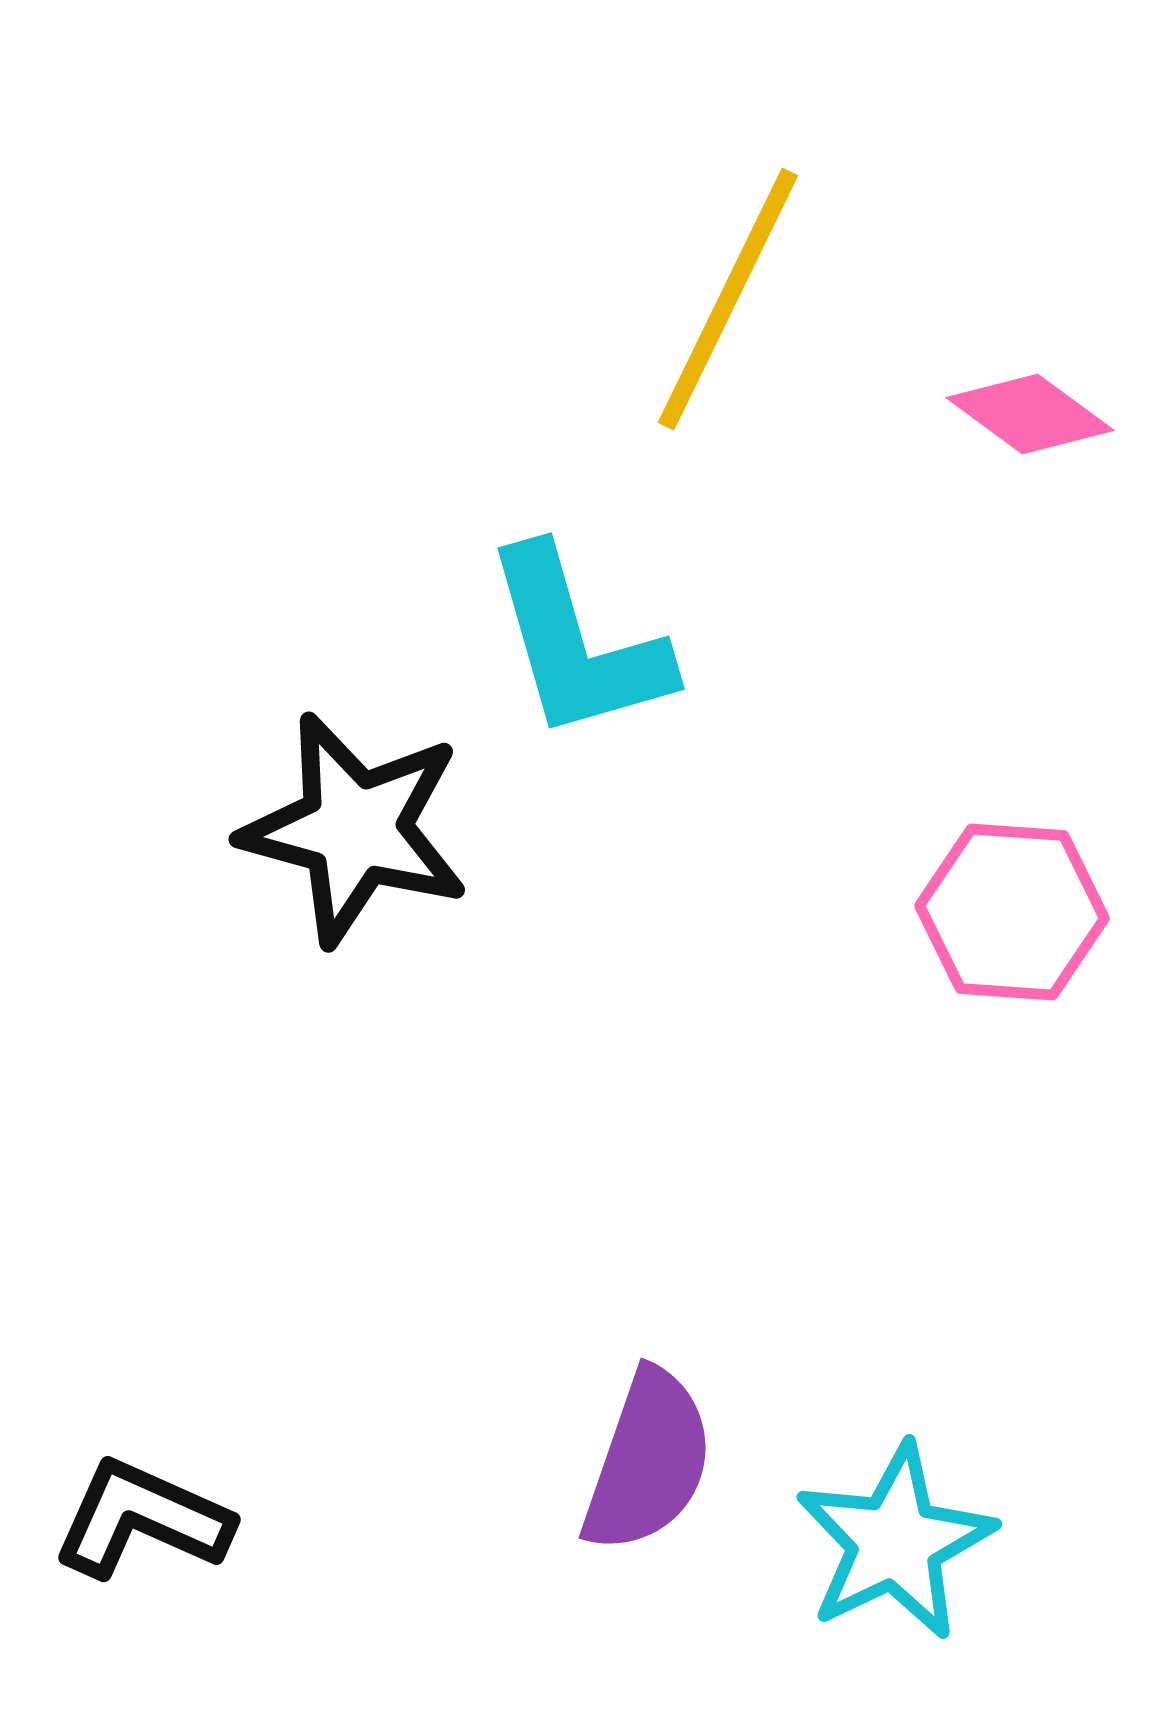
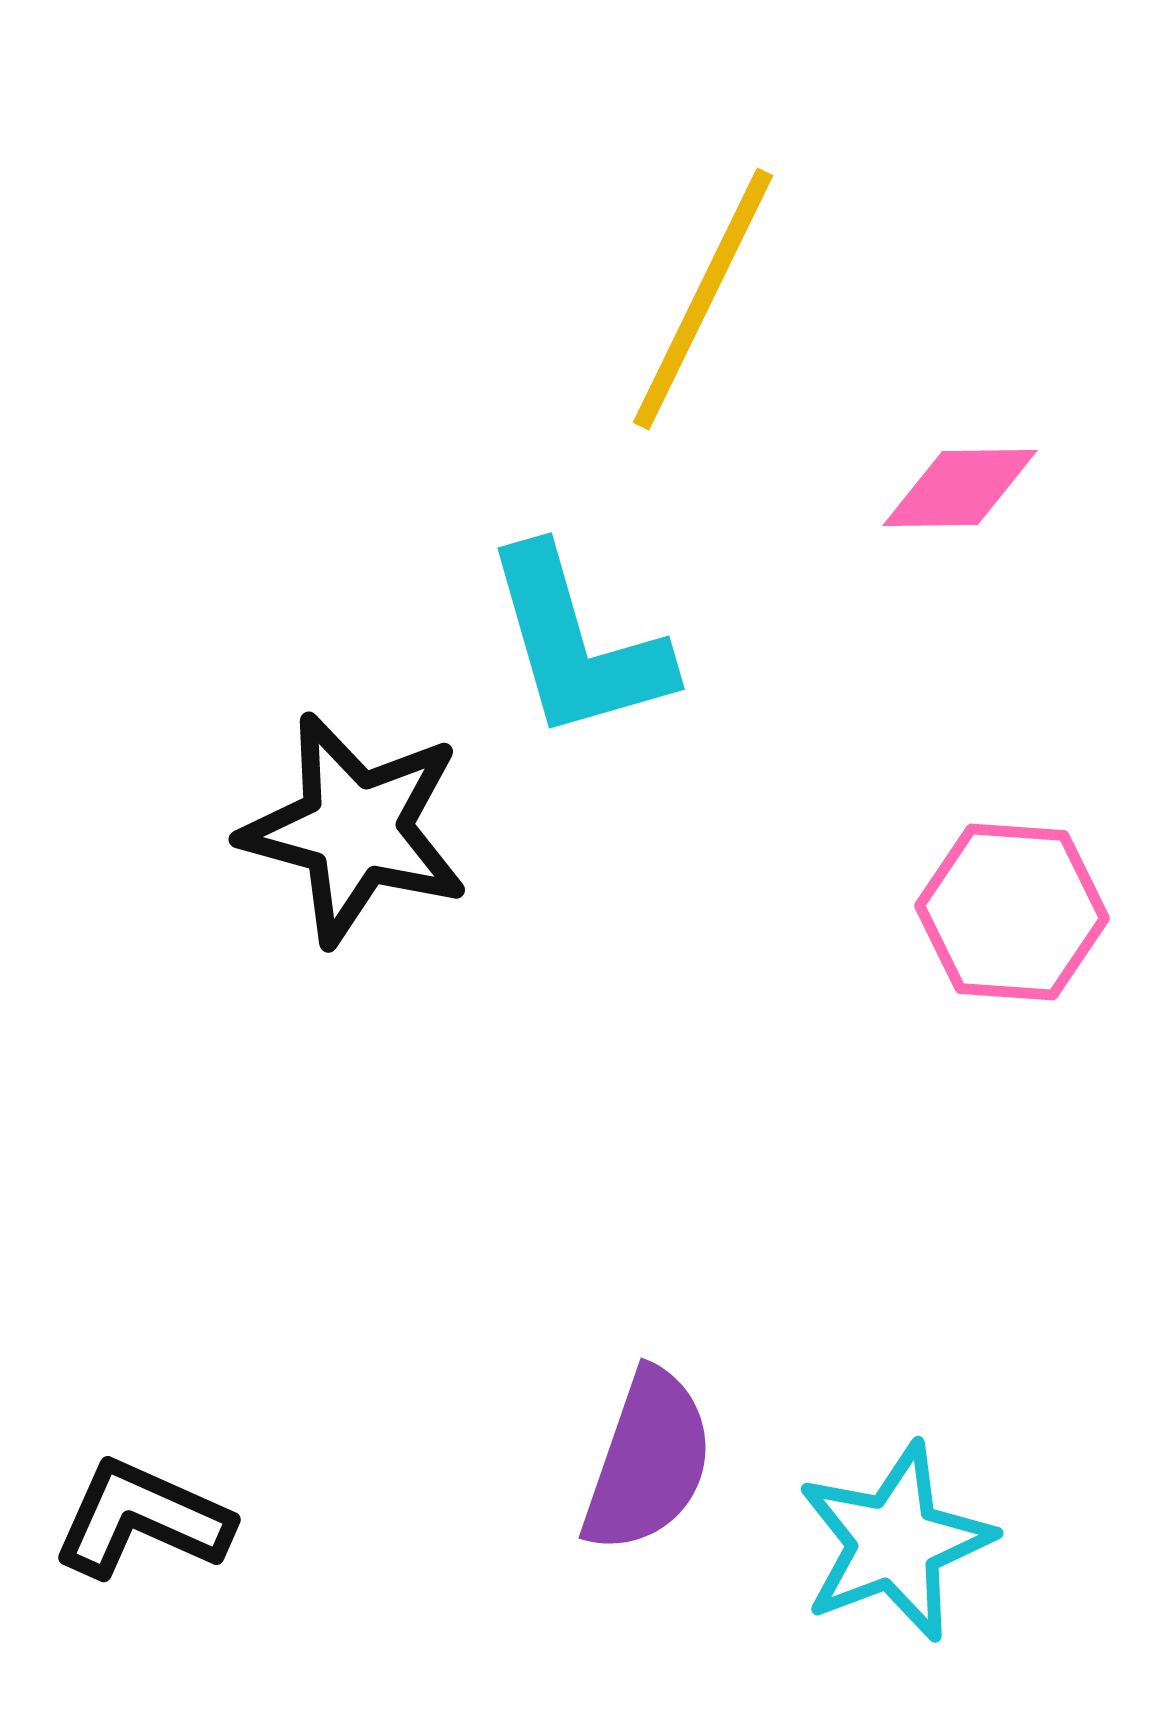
yellow line: moved 25 px left
pink diamond: moved 70 px left, 74 px down; rotated 37 degrees counterclockwise
cyan star: rotated 5 degrees clockwise
